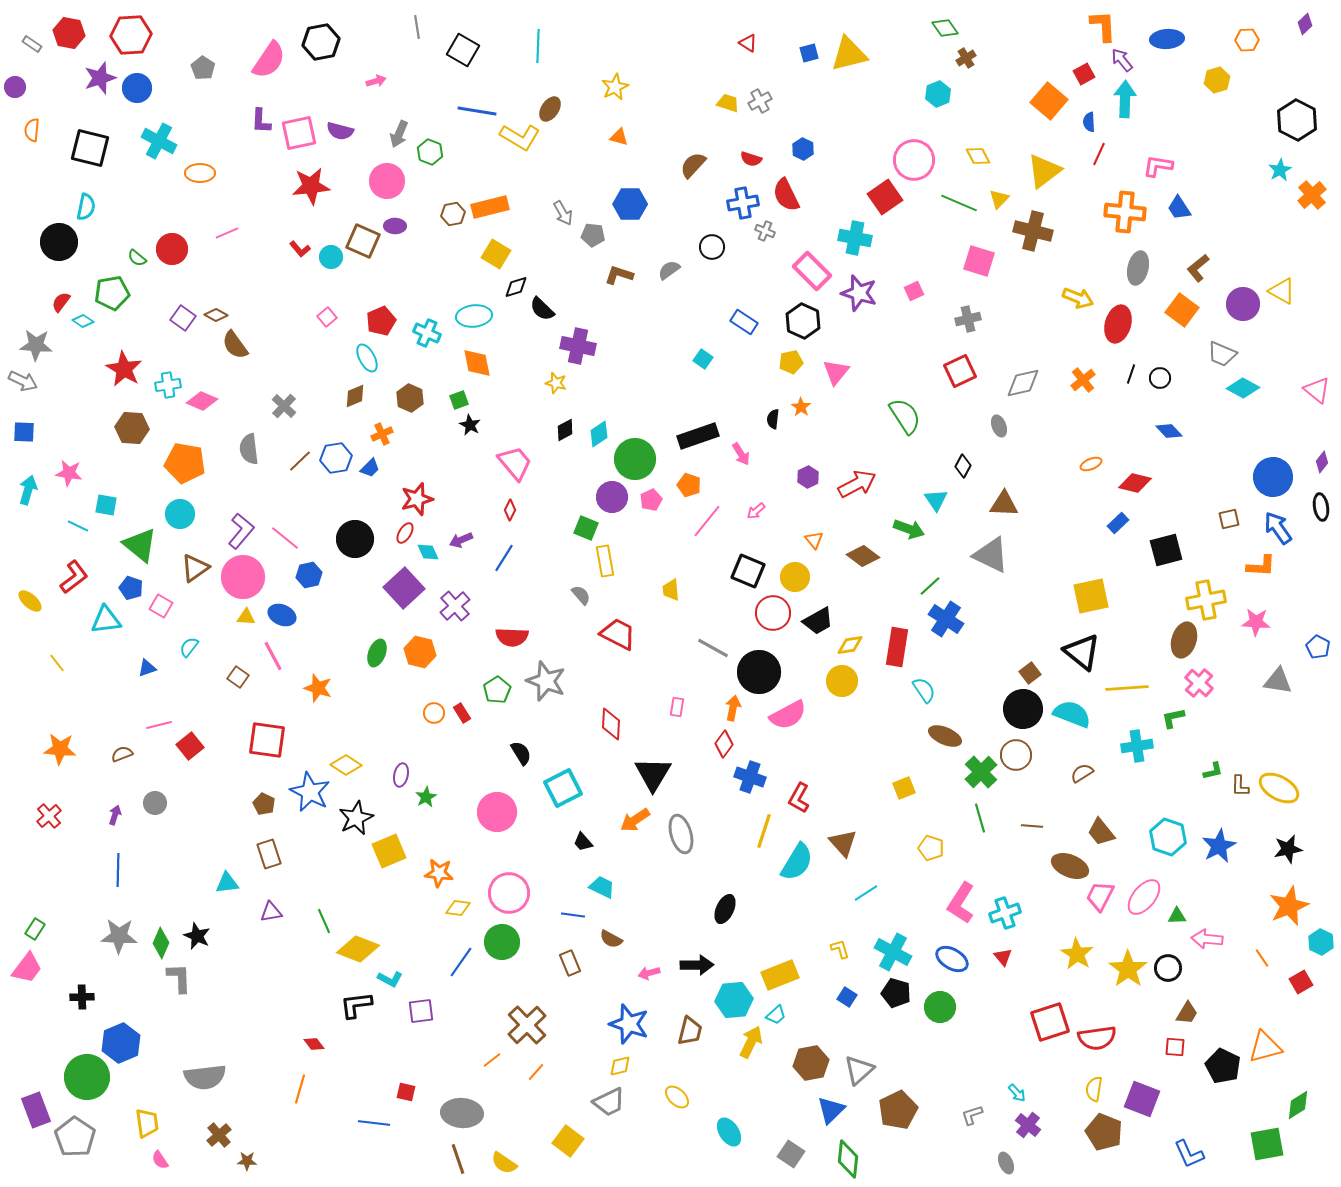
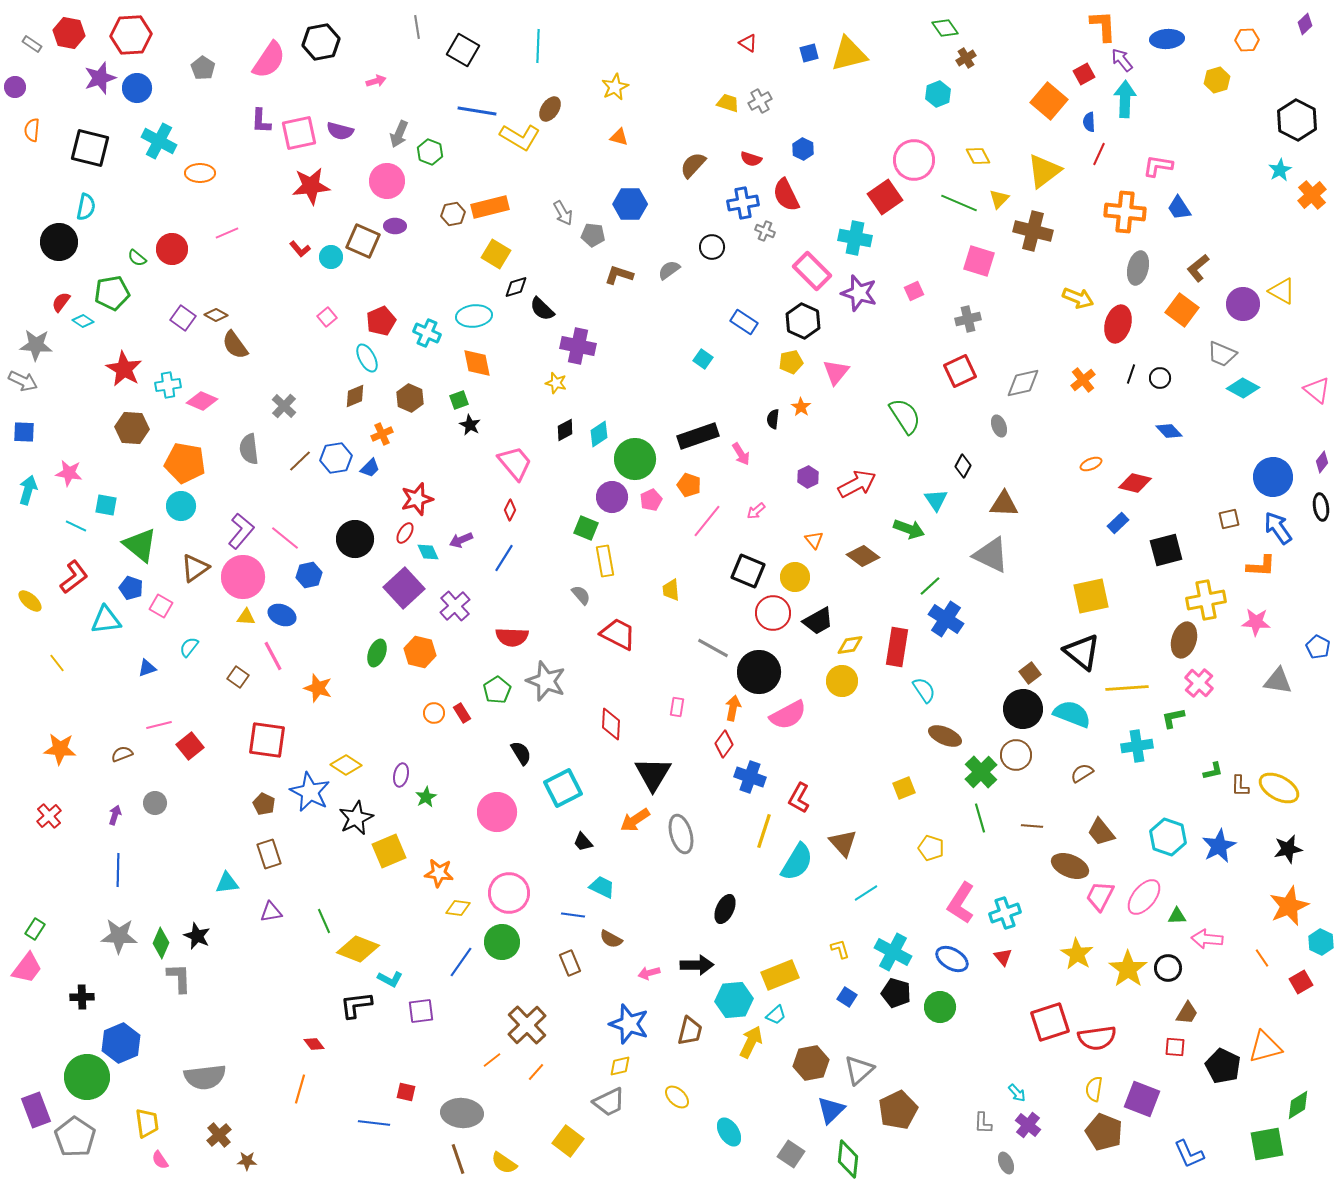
cyan circle at (180, 514): moved 1 px right, 8 px up
cyan line at (78, 526): moved 2 px left
gray L-shape at (972, 1115): moved 11 px right, 8 px down; rotated 70 degrees counterclockwise
